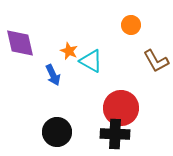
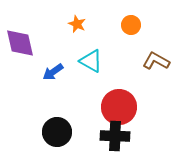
orange star: moved 8 px right, 27 px up
brown L-shape: rotated 148 degrees clockwise
blue arrow: moved 3 px up; rotated 80 degrees clockwise
red circle: moved 2 px left, 1 px up
black cross: moved 2 px down
